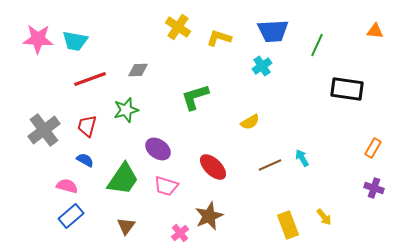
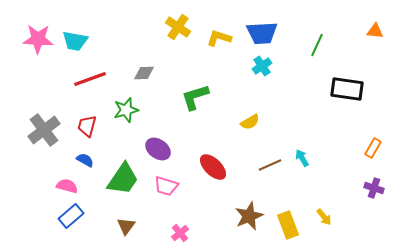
blue trapezoid: moved 11 px left, 2 px down
gray diamond: moved 6 px right, 3 px down
brown star: moved 40 px right
